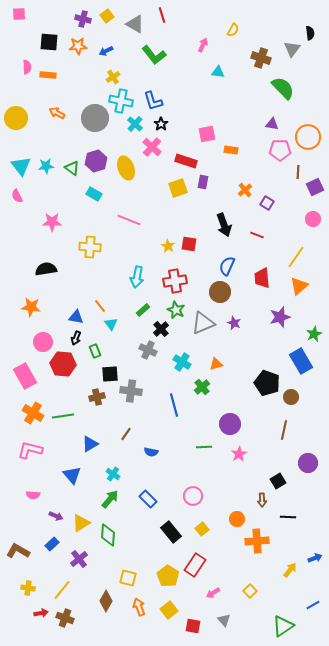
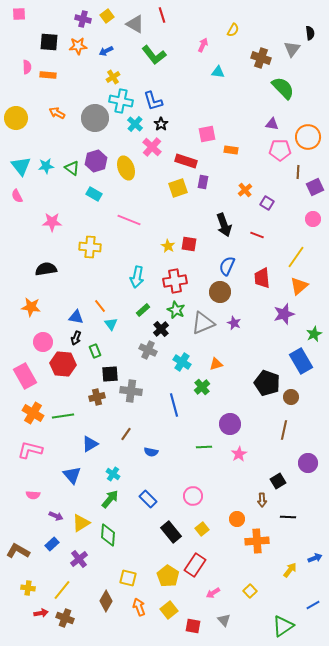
purple star at (280, 317): moved 4 px right, 3 px up
